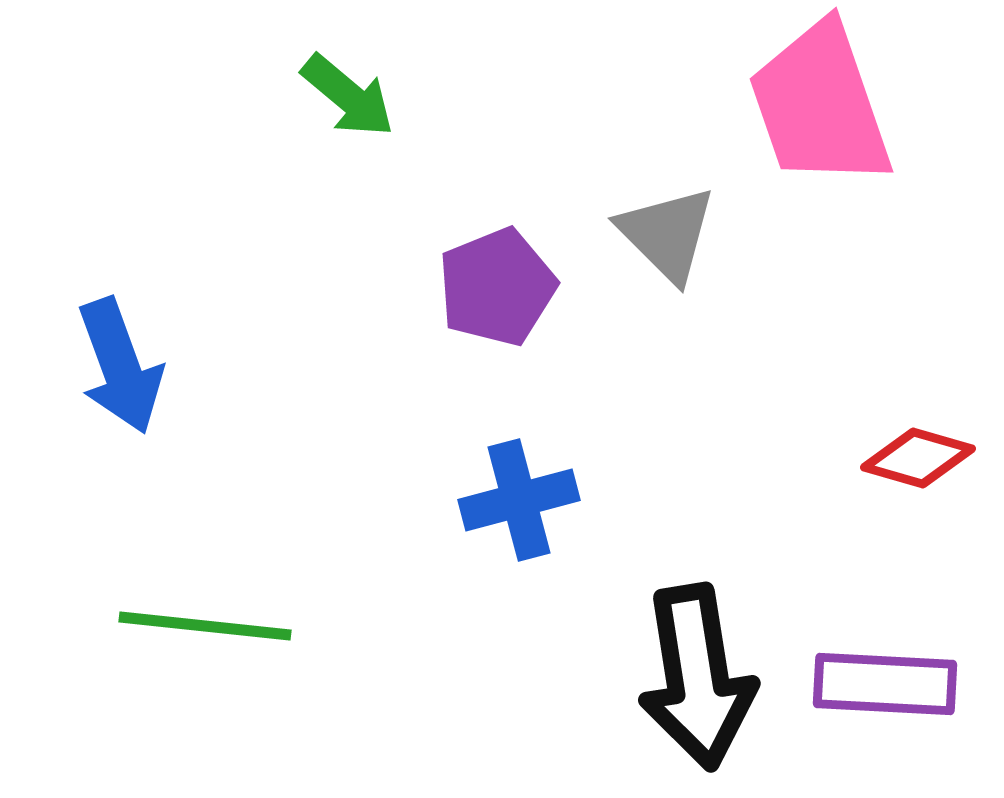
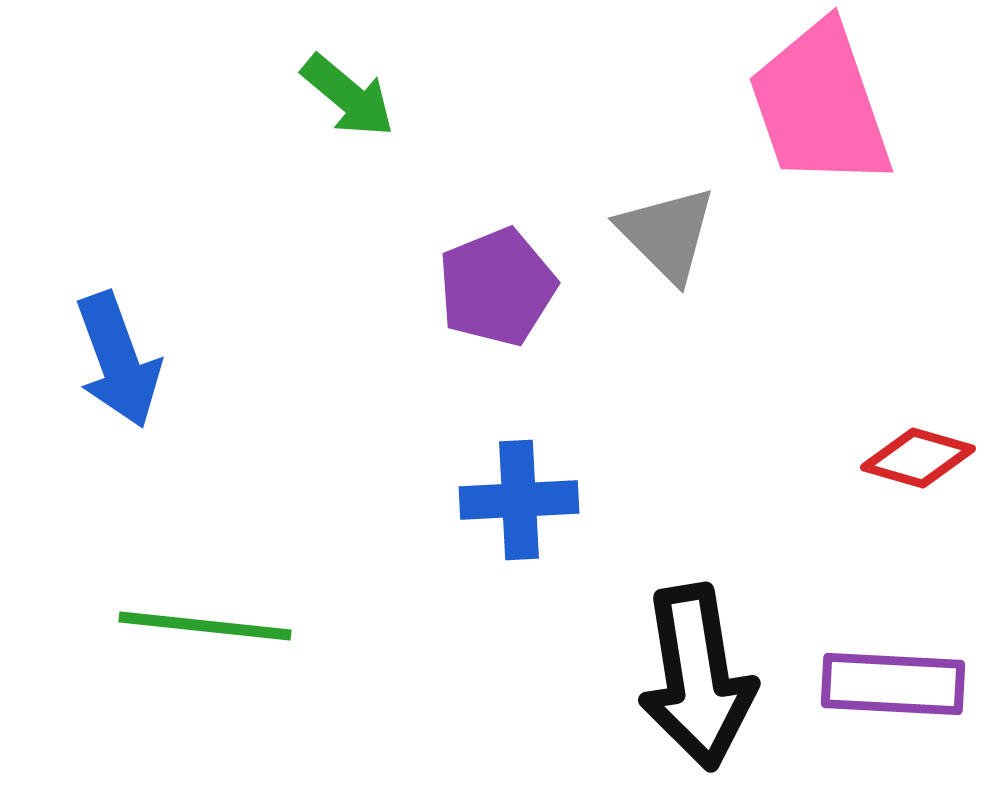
blue arrow: moved 2 px left, 6 px up
blue cross: rotated 12 degrees clockwise
purple rectangle: moved 8 px right
